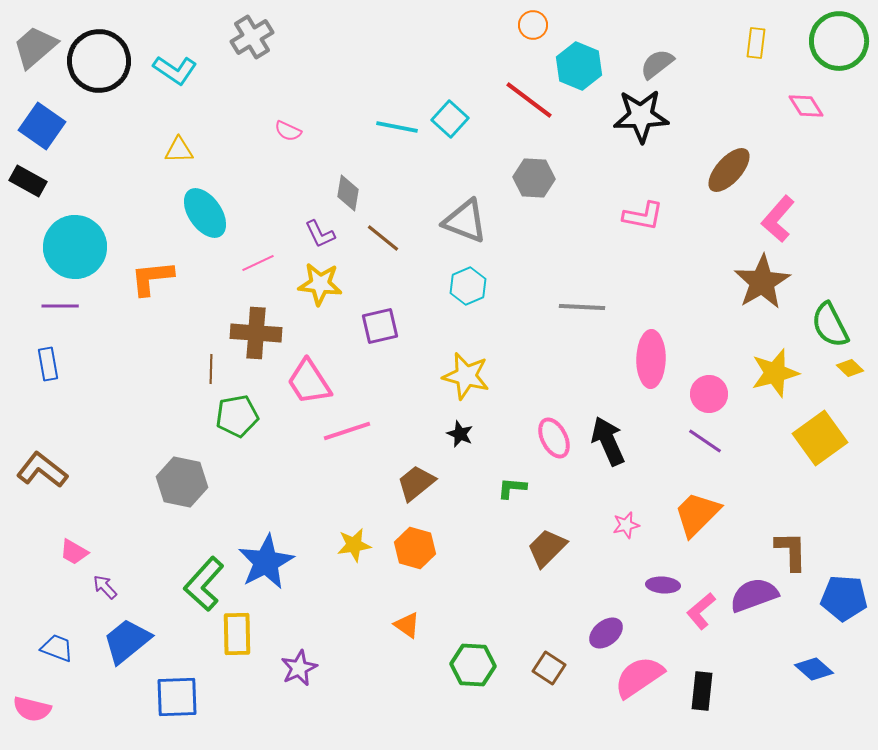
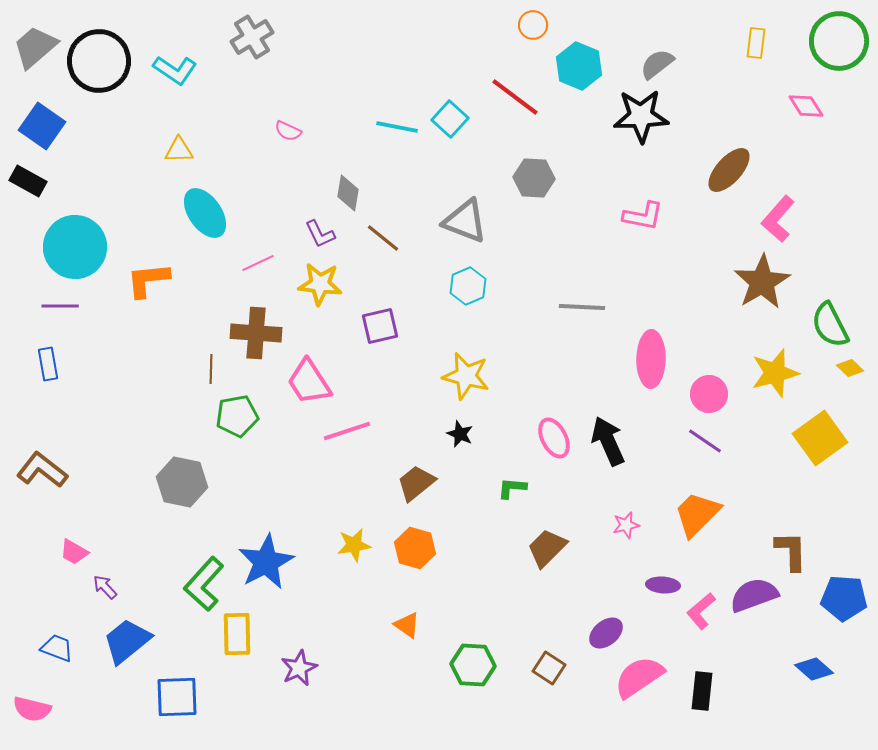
red line at (529, 100): moved 14 px left, 3 px up
orange L-shape at (152, 278): moved 4 px left, 2 px down
